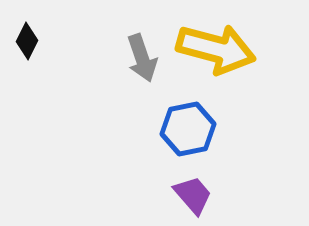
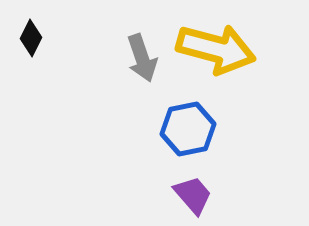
black diamond: moved 4 px right, 3 px up
